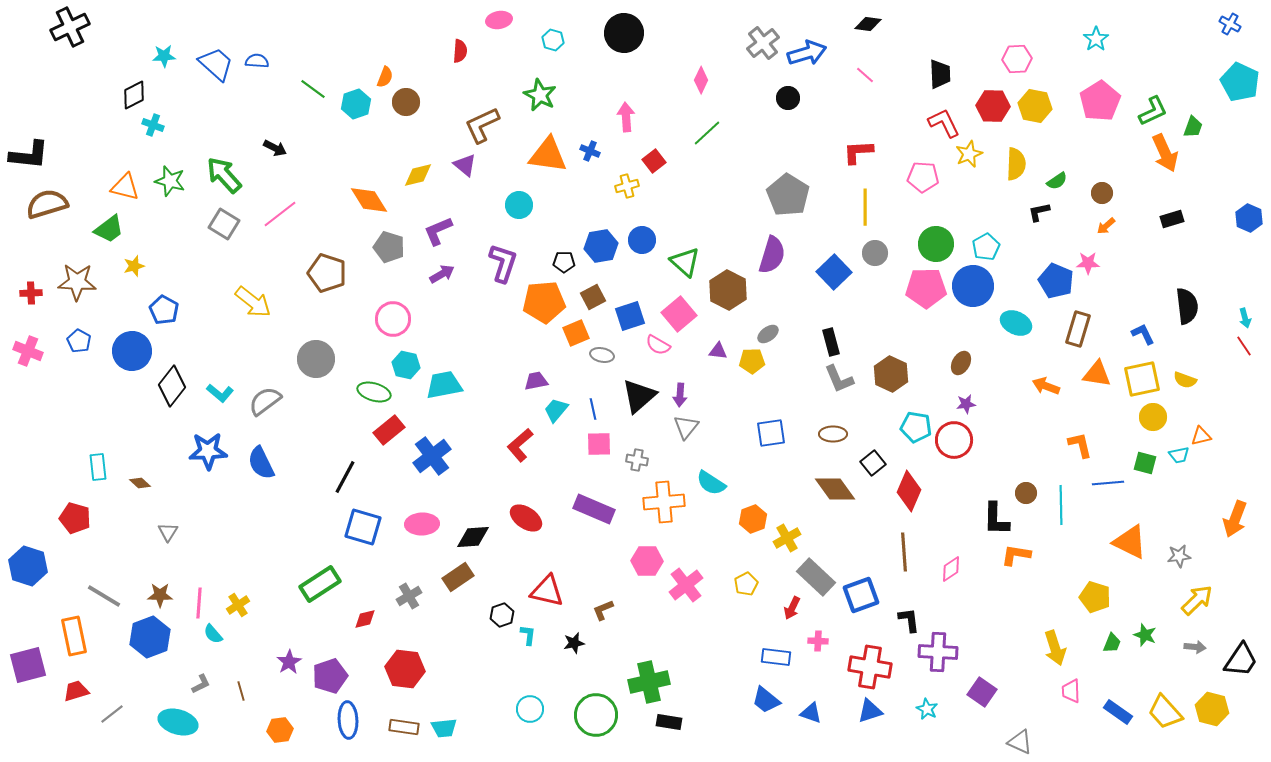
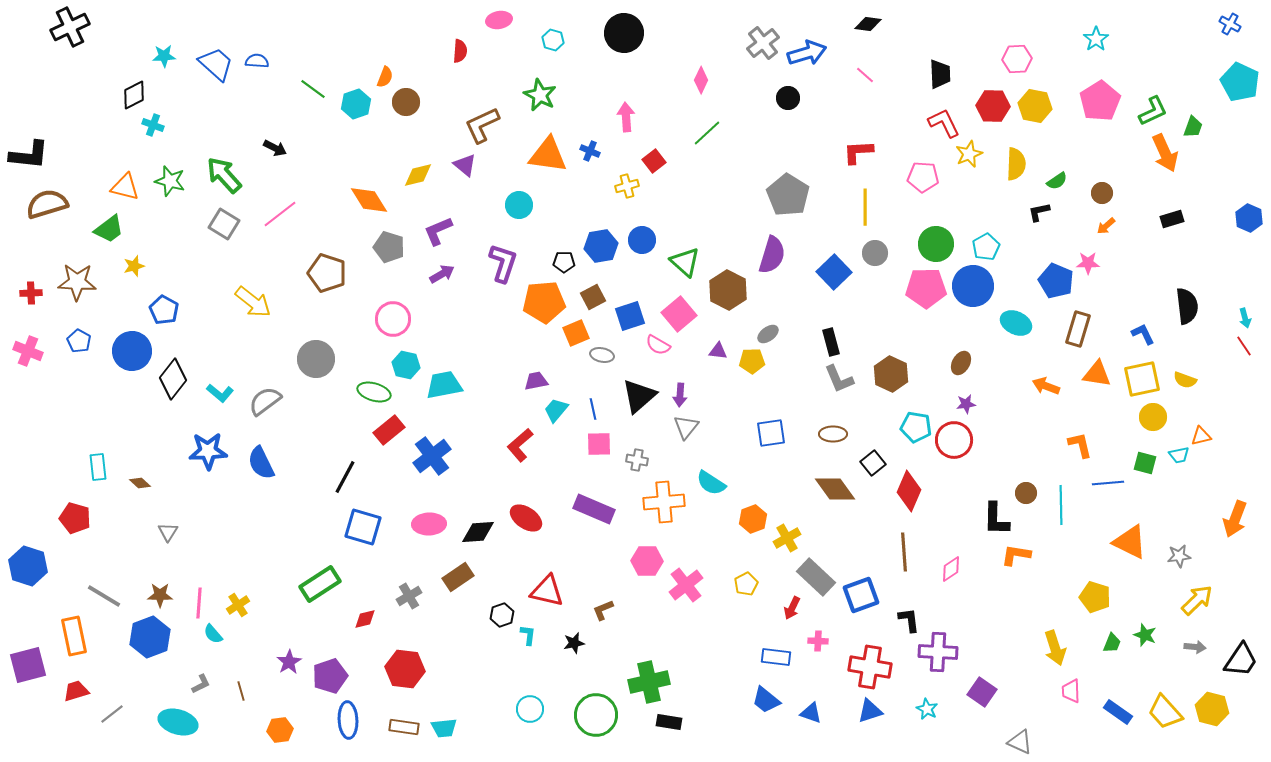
black diamond at (172, 386): moved 1 px right, 7 px up
pink ellipse at (422, 524): moved 7 px right
black diamond at (473, 537): moved 5 px right, 5 px up
